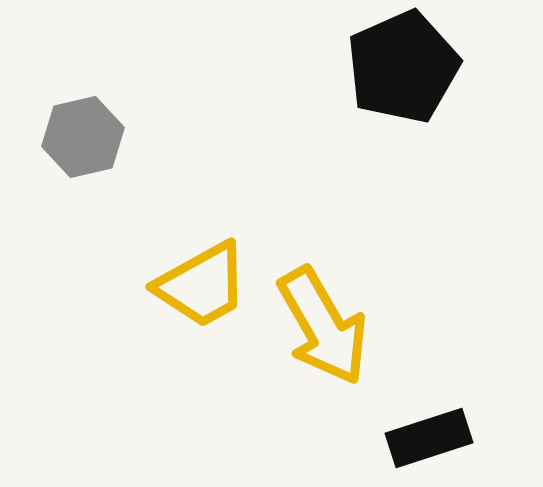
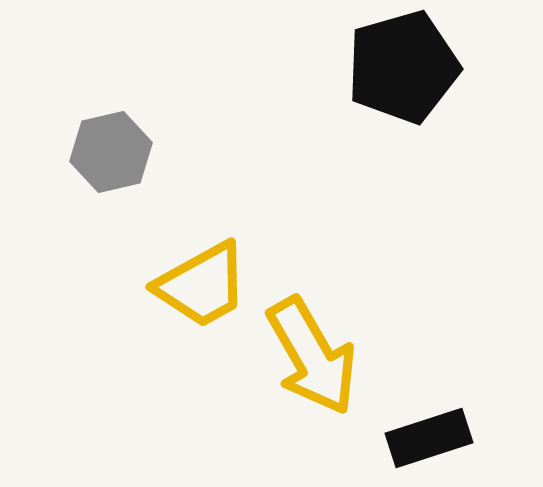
black pentagon: rotated 8 degrees clockwise
gray hexagon: moved 28 px right, 15 px down
yellow arrow: moved 11 px left, 30 px down
